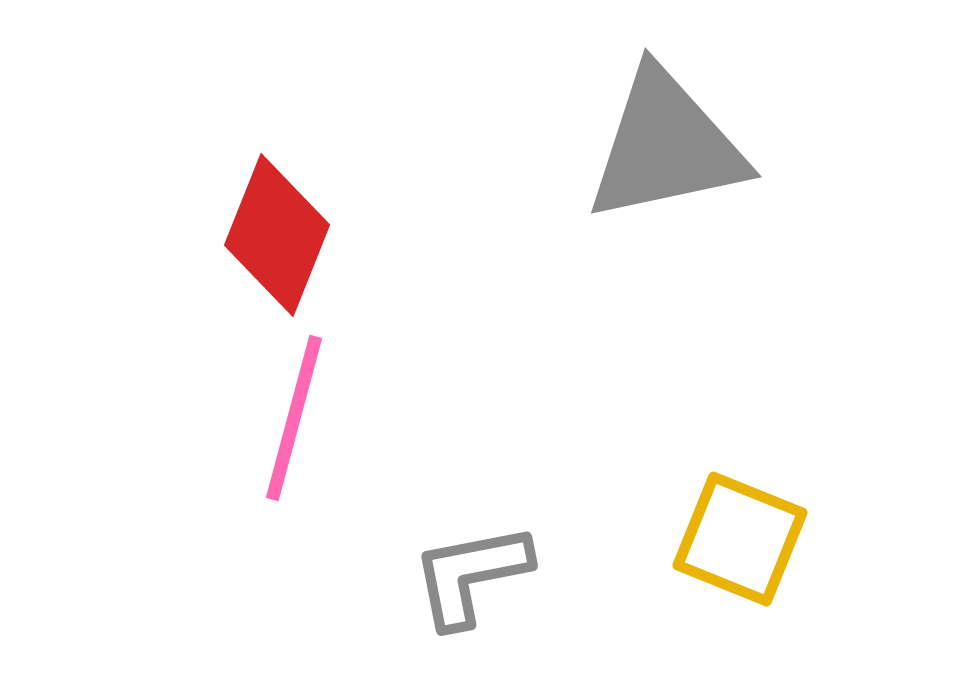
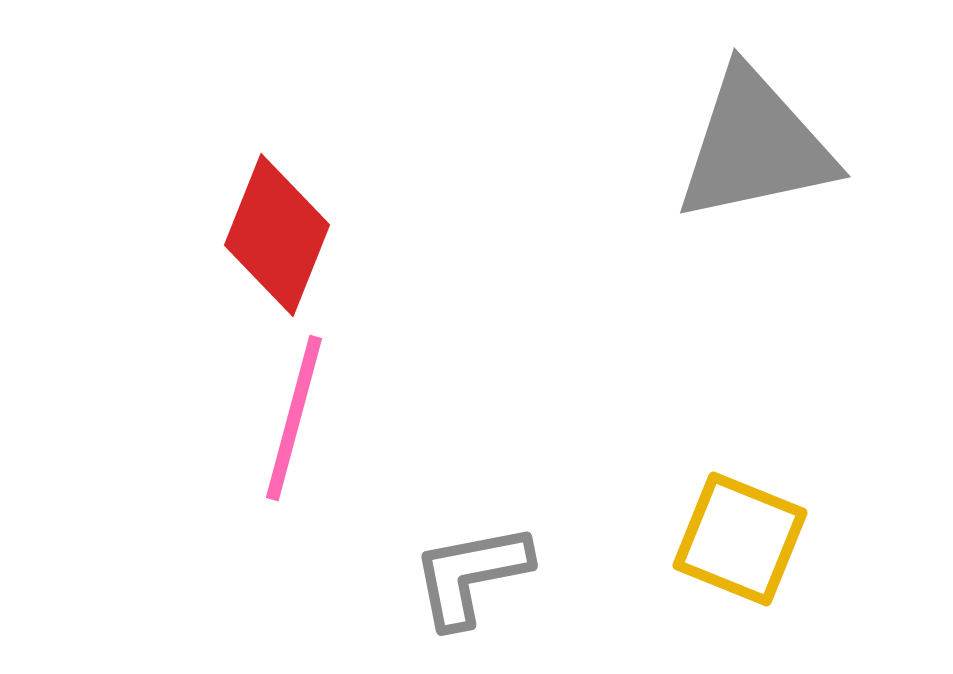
gray triangle: moved 89 px right
